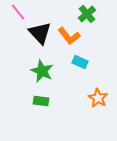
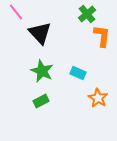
pink line: moved 2 px left
orange L-shape: moved 33 px right; rotated 135 degrees counterclockwise
cyan rectangle: moved 2 px left, 11 px down
green rectangle: rotated 35 degrees counterclockwise
